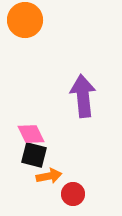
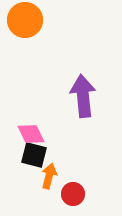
orange arrow: rotated 65 degrees counterclockwise
